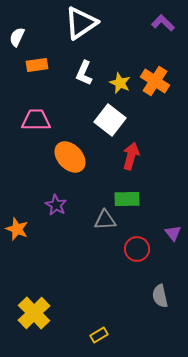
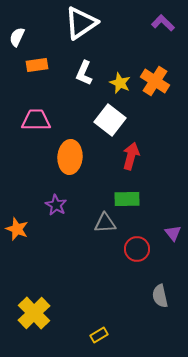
orange ellipse: rotated 48 degrees clockwise
gray triangle: moved 3 px down
